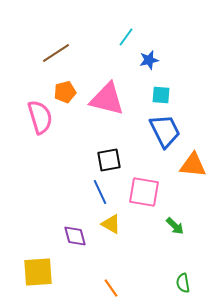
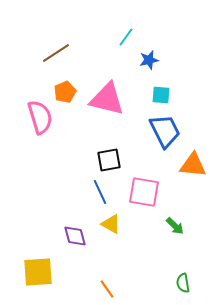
orange pentagon: rotated 10 degrees counterclockwise
orange line: moved 4 px left, 1 px down
